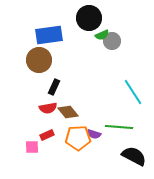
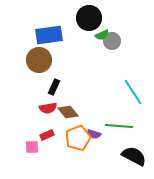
green line: moved 1 px up
orange pentagon: rotated 20 degrees counterclockwise
